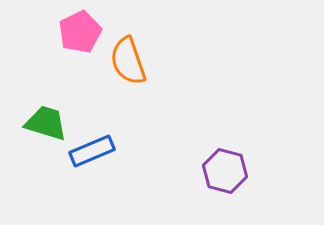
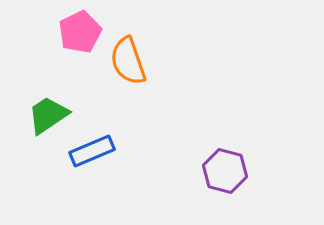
green trapezoid: moved 2 px right, 8 px up; rotated 51 degrees counterclockwise
